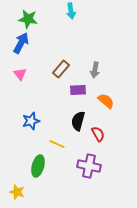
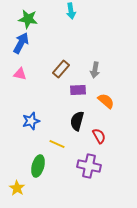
pink triangle: rotated 40 degrees counterclockwise
black semicircle: moved 1 px left
red semicircle: moved 1 px right, 2 px down
yellow star: moved 4 px up; rotated 14 degrees clockwise
